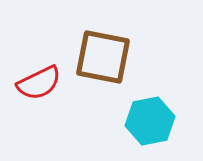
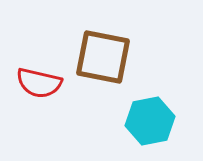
red semicircle: rotated 39 degrees clockwise
